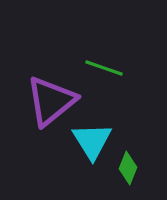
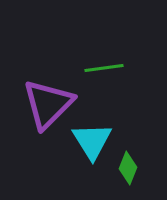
green line: rotated 27 degrees counterclockwise
purple triangle: moved 3 px left, 3 px down; rotated 6 degrees counterclockwise
